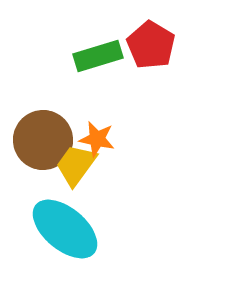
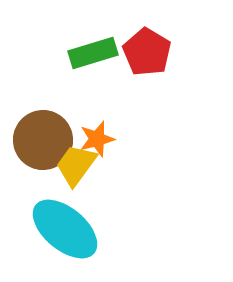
red pentagon: moved 4 px left, 7 px down
green rectangle: moved 5 px left, 3 px up
orange star: rotated 27 degrees counterclockwise
